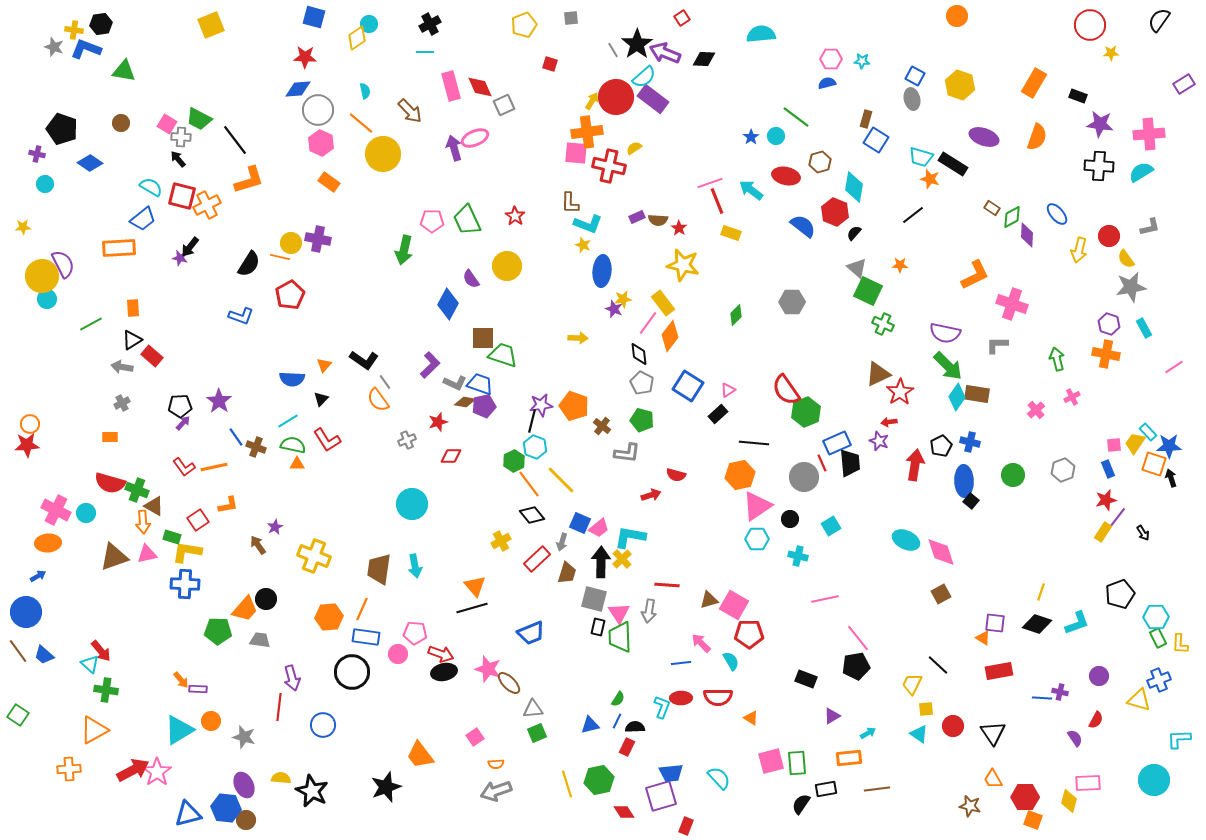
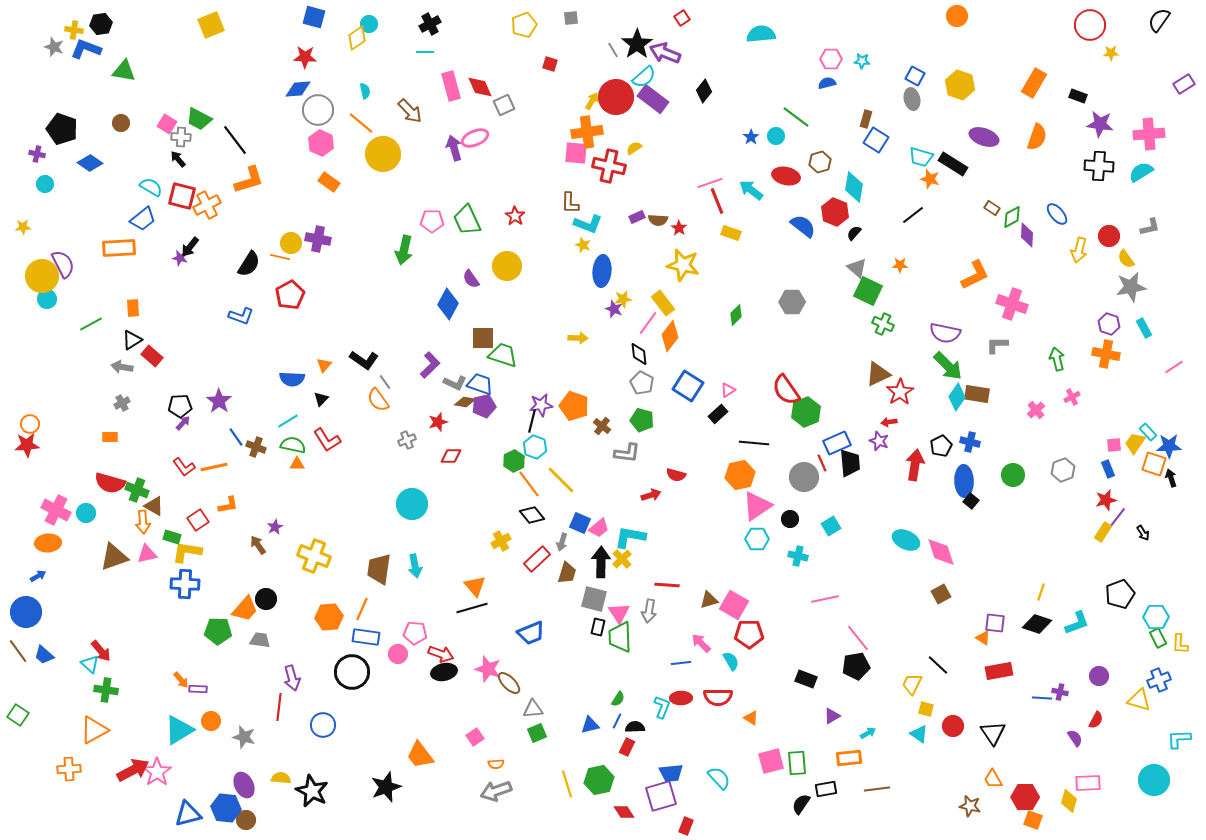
black diamond at (704, 59): moved 32 px down; rotated 55 degrees counterclockwise
yellow square at (926, 709): rotated 21 degrees clockwise
